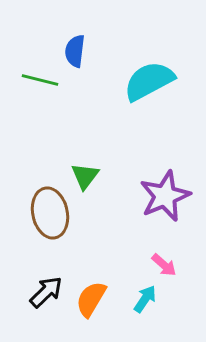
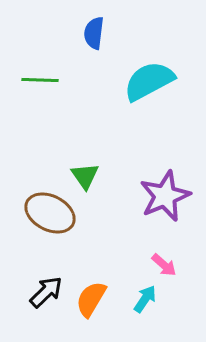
blue semicircle: moved 19 px right, 18 px up
green line: rotated 12 degrees counterclockwise
green triangle: rotated 12 degrees counterclockwise
brown ellipse: rotated 51 degrees counterclockwise
